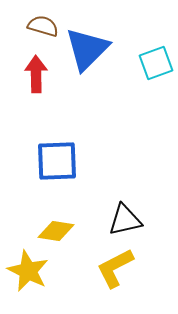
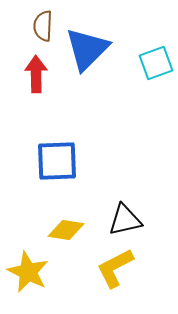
brown semicircle: rotated 104 degrees counterclockwise
yellow diamond: moved 10 px right, 1 px up
yellow star: moved 1 px down
